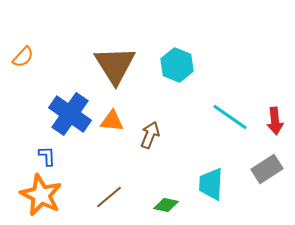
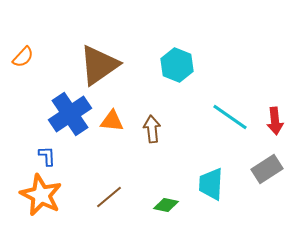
brown triangle: moved 16 px left; rotated 27 degrees clockwise
blue cross: rotated 21 degrees clockwise
brown arrow: moved 2 px right, 6 px up; rotated 28 degrees counterclockwise
